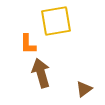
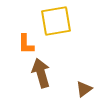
orange L-shape: moved 2 px left
